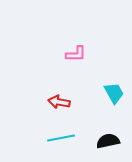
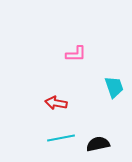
cyan trapezoid: moved 6 px up; rotated 10 degrees clockwise
red arrow: moved 3 px left, 1 px down
black semicircle: moved 10 px left, 3 px down
